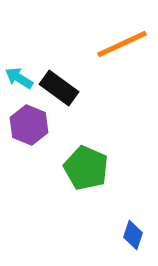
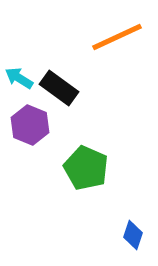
orange line: moved 5 px left, 7 px up
purple hexagon: moved 1 px right
